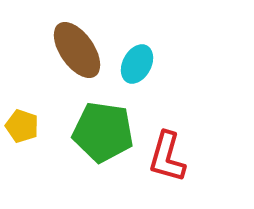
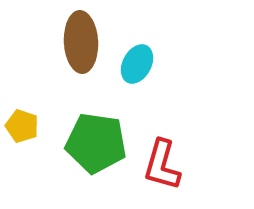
brown ellipse: moved 4 px right, 8 px up; rotated 32 degrees clockwise
green pentagon: moved 7 px left, 11 px down
red L-shape: moved 5 px left, 8 px down
